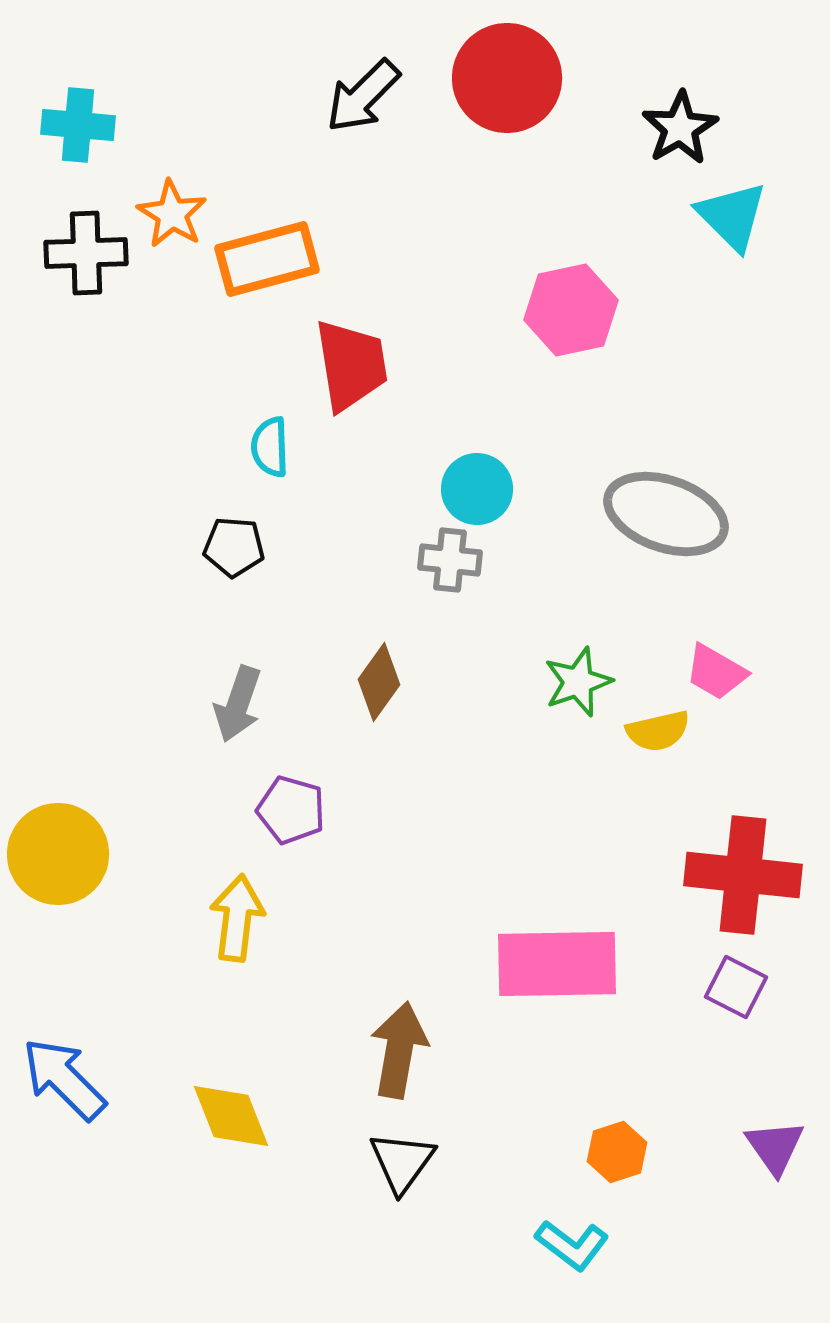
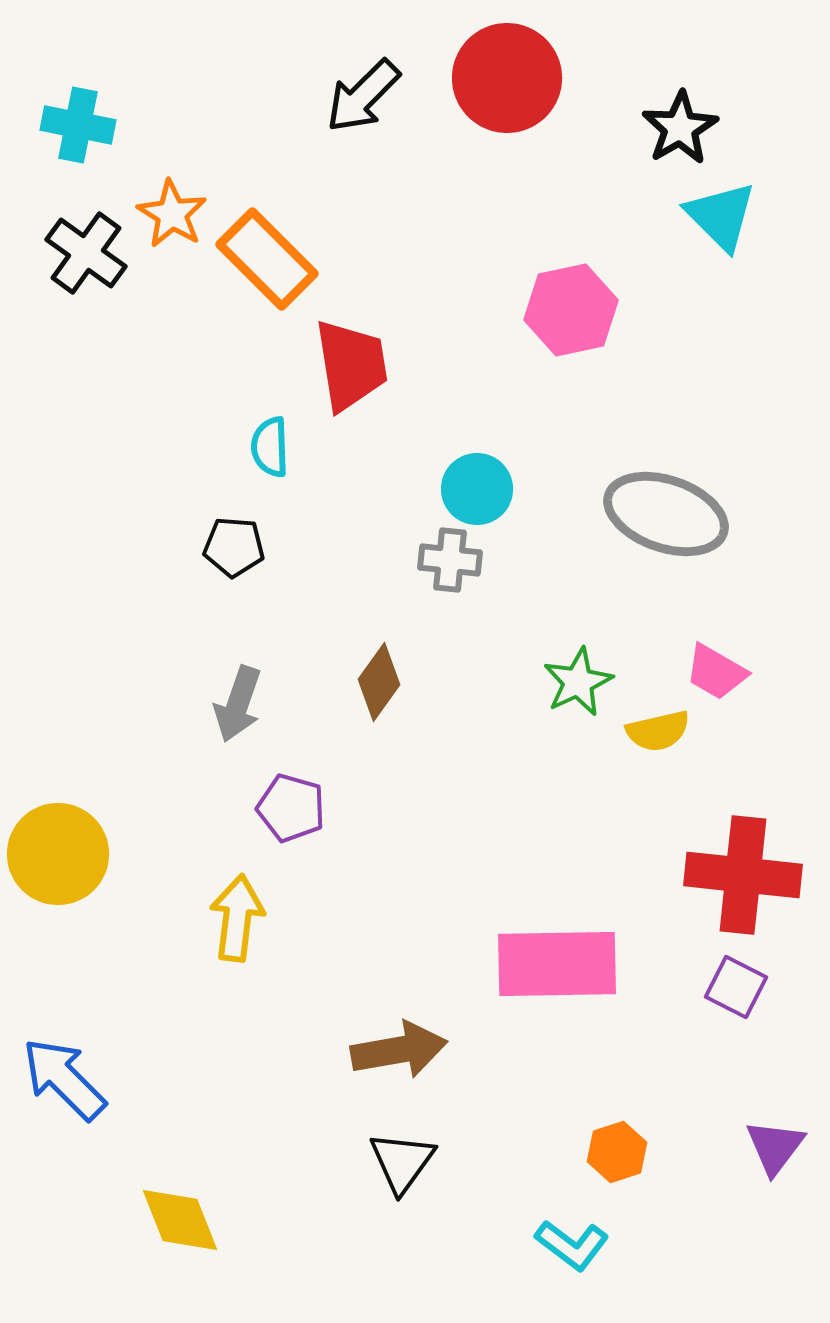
cyan cross: rotated 6 degrees clockwise
cyan triangle: moved 11 px left
black cross: rotated 38 degrees clockwise
orange rectangle: rotated 60 degrees clockwise
green star: rotated 6 degrees counterclockwise
purple pentagon: moved 2 px up
brown arrow: rotated 70 degrees clockwise
yellow diamond: moved 51 px left, 104 px down
purple triangle: rotated 12 degrees clockwise
